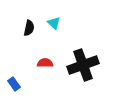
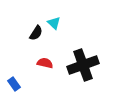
black semicircle: moved 7 px right, 5 px down; rotated 21 degrees clockwise
red semicircle: rotated 14 degrees clockwise
